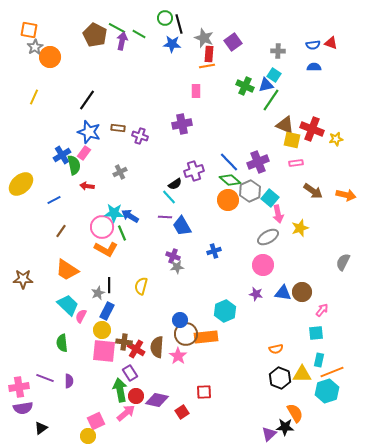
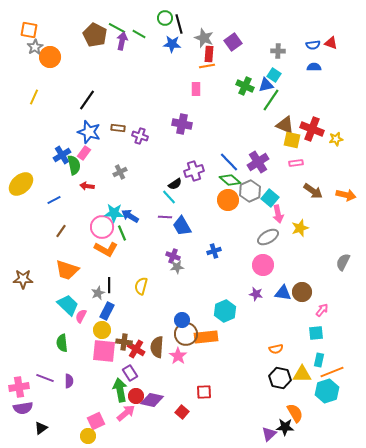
pink rectangle at (196, 91): moved 2 px up
purple cross at (182, 124): rotated 24 degrees clockwise
purple cross at (258, 162): rotated 10 degrees counterclockwise
orange trapezoid at (67, 270): rotated 15 degrees counterclockwise
blue circle at (180, 320): moved 2 px right
black hexagon at (280, 378): rotated 10 degrees counterclockwise
purple diamond at (157, 400): moved 5 px left
red square at (182, 412): rotated 16 degrees counterclockwise
